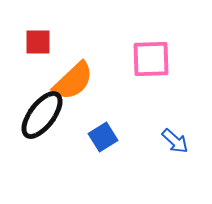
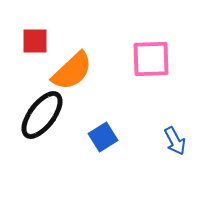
red square: moved 3 px left, 1 px up
orange semicircle: moved 1 px left, 10 px up
blue arrow: rotated 20 degrees clockwise
